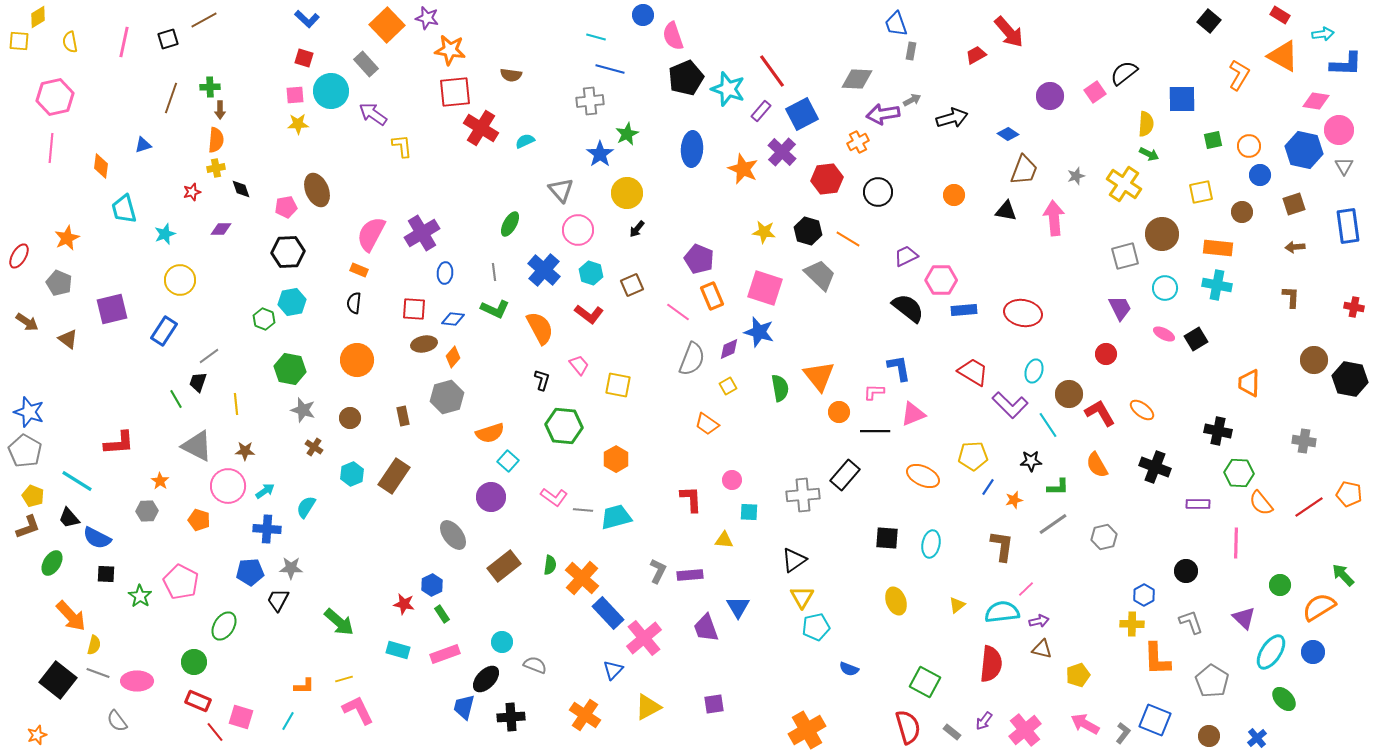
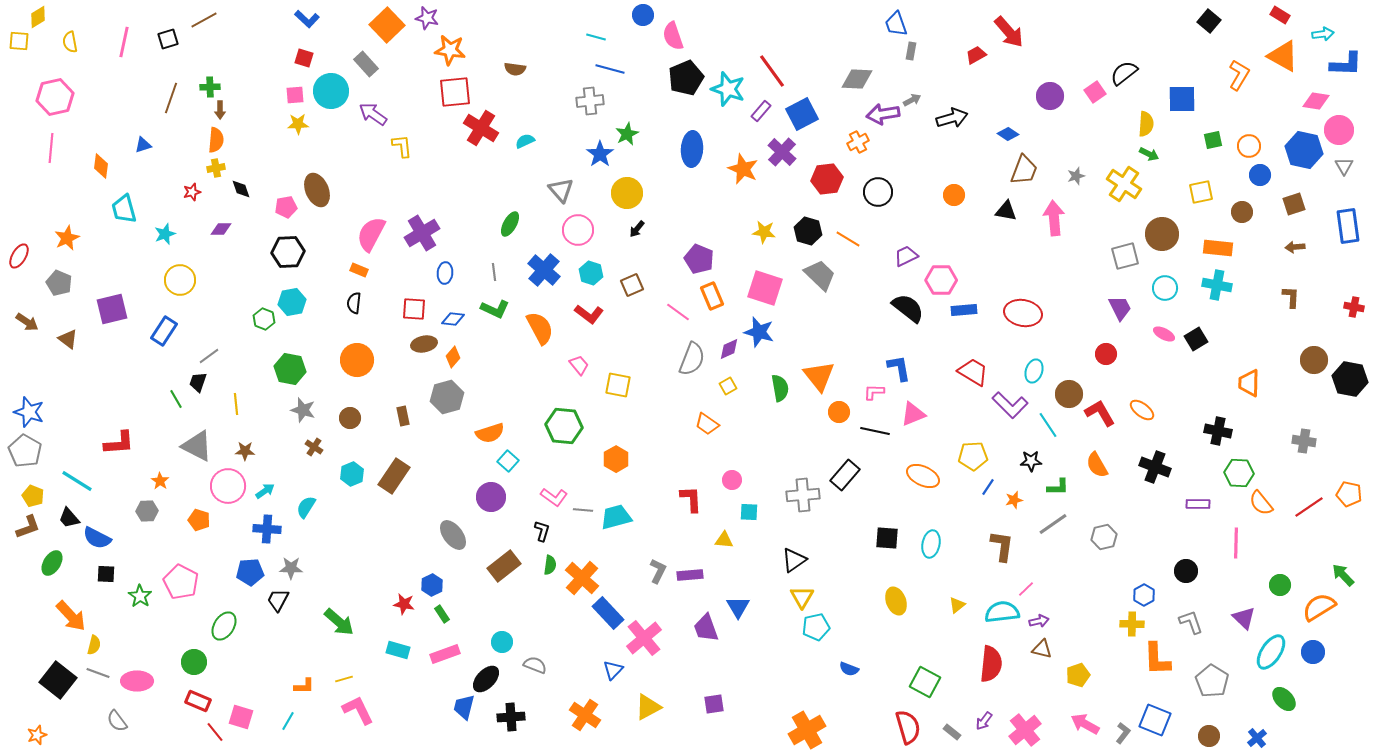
brown semicircle at (511, 75): moved 4 px right, 6 px up
black L-shape at (542, 380): moved 151 px down
black line at (875, 431): rotated 12 degrees clockwise
